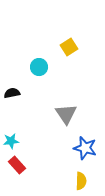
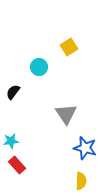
black semicircle: moved 1 px right, 1 px up; rotated 42 degrees counterclockwise
